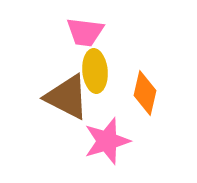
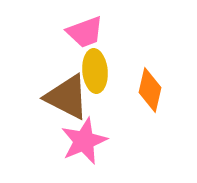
pink trapezoid: rotated 27 degrees counterclockwise
orange diamond: moved 5 px right, 3 px up
pink star: moved 23 px left; rotated 6 degrees counterclockwise
